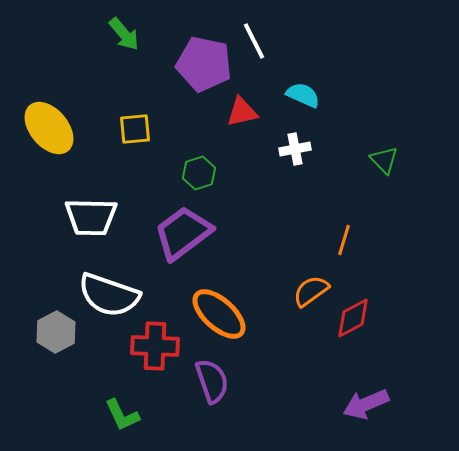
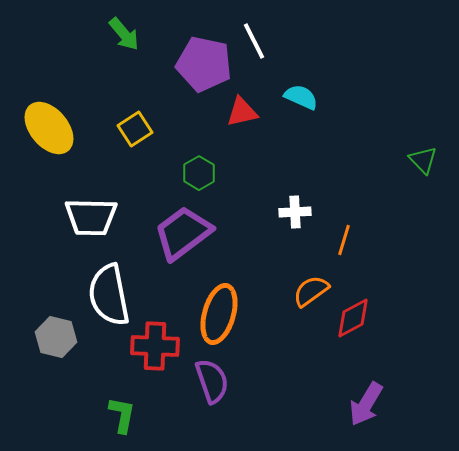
cyan semicircle: moved 2 px left, 2 px down
yellow square: rotated 28 degrees counterclockwise
white cross: moved 63 px down; rotated 8 degrees clockwise
green triangle: moved 39 px right
green hexagon: rotated 12 degrees counterclockwise
white semicircle: rotated 60 degrees clockwise
orange ellipse: rotated 64 degrees clockwise
gray hexagon: moved 5 px down; rotated 18 degrees counterclockwise
purple arrow: rotated 36 degrees counterclockwise
green L-shape: rotated 144 degrees counterclockwise
